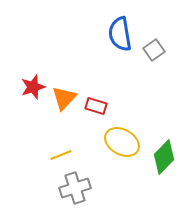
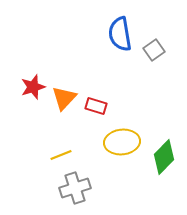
yellow ellipse: rotated 36 degrees counterclockwise
